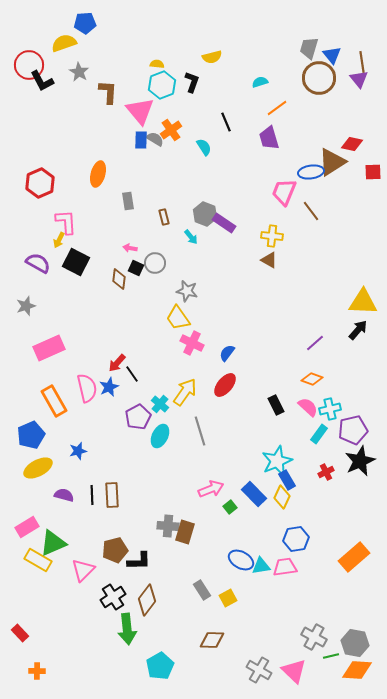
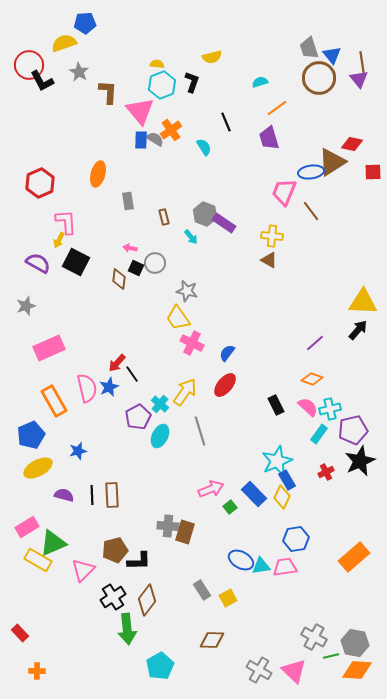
gray trapezoid at (309, 48): rotated 35 degrees counterclockwise
